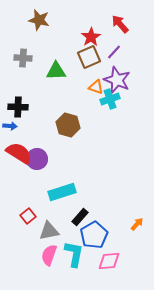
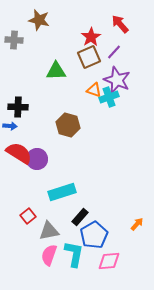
gray cross: moved 9 px left, 18 px up
orange triangle: moved 2 px left, 3 px down
cyan cross: moved 1 px left, 2 px up
